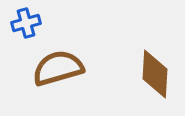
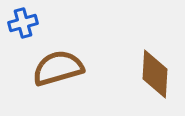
blue cross: moved 3 px left
